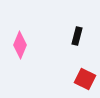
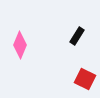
black rectangle: rotated 18 degrees clockwise
